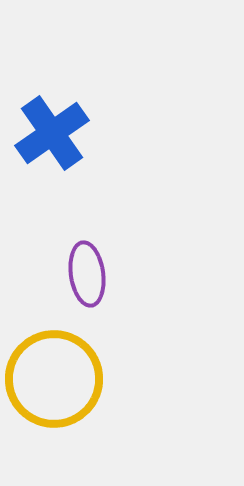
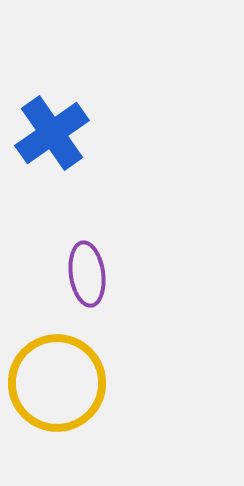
yellow circle: moved 3 px right, 4 px down
